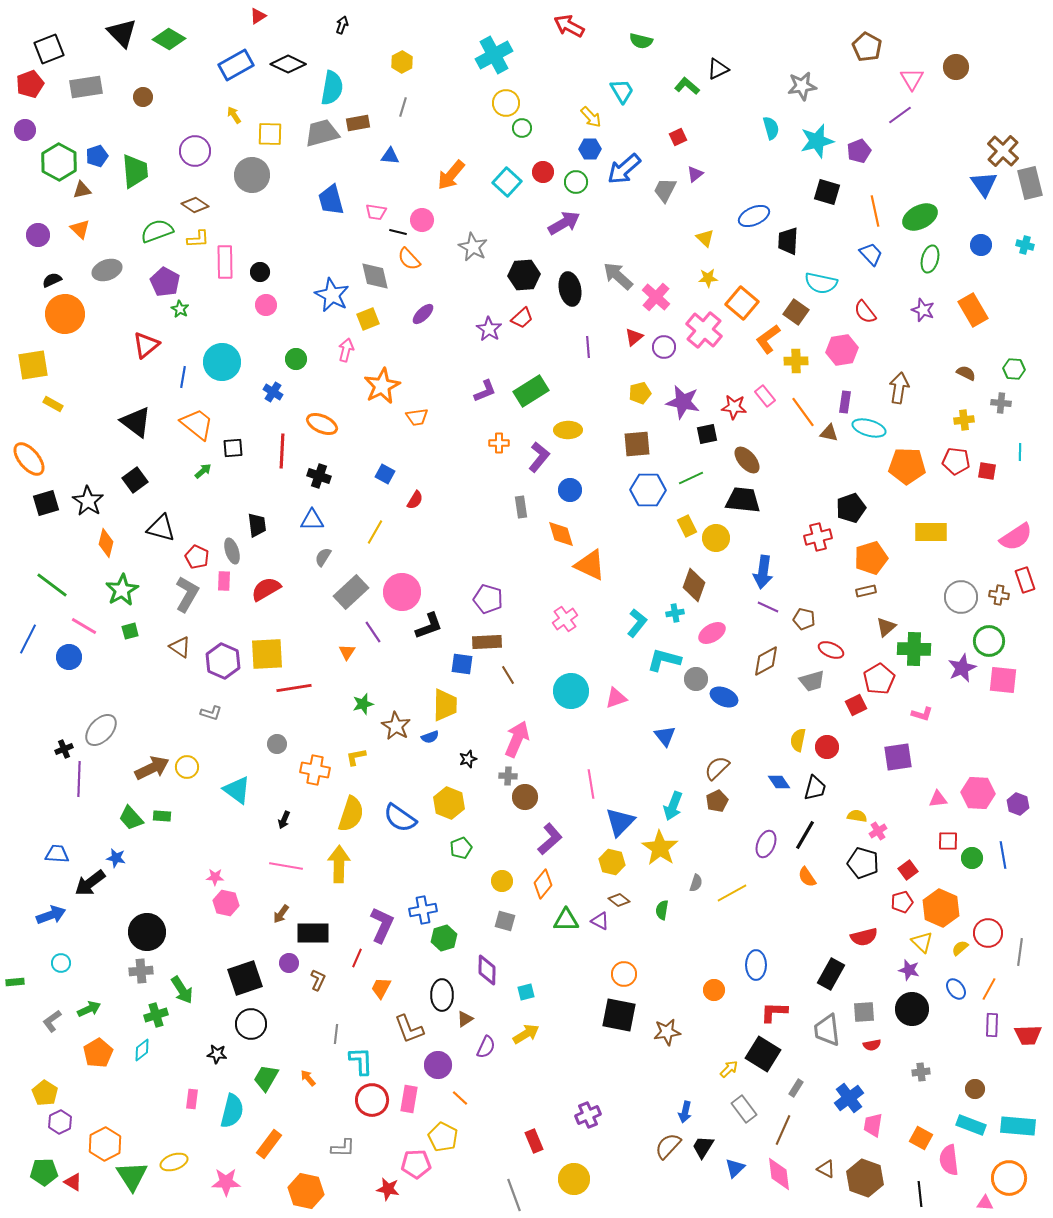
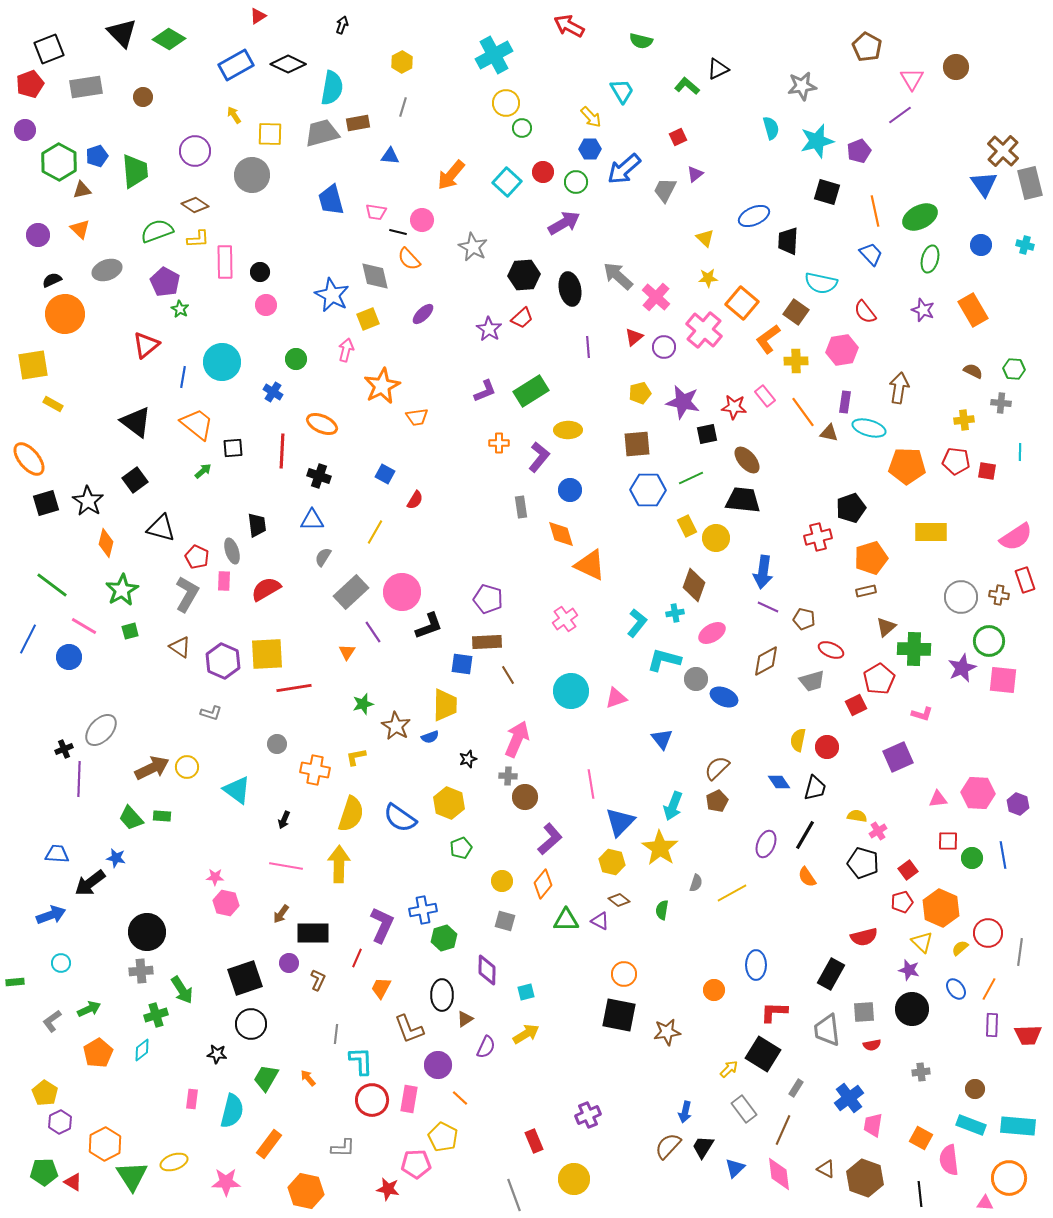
brown semicircle at (966, 373): moved 7 px right, 2 px up
blue triangle at (665, 736): moved 3 px left, 3 px down
purple square at (898, 757): rotated 16 degrees counterclockwise
